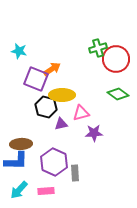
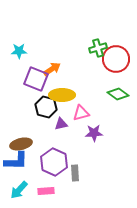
cyan star: rotated 14 degrees counterclockwise
brown ellipse: rotated 10 degrees counterclockwise
